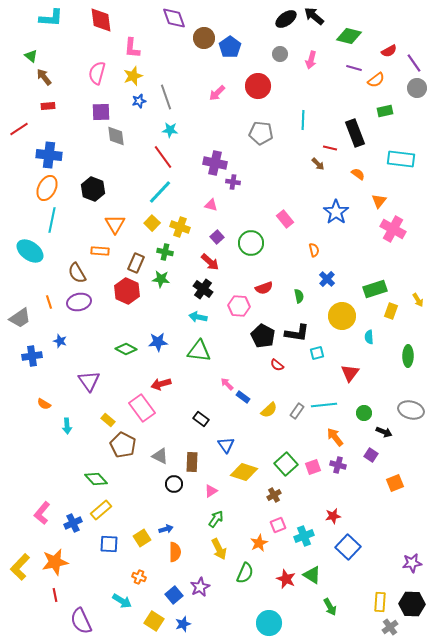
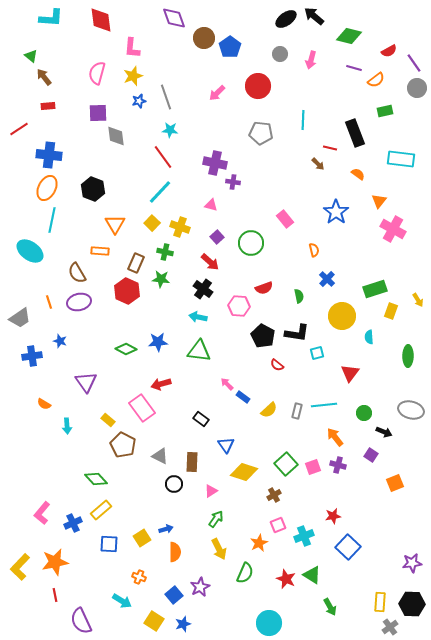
purple square at (101, 112): moved 3 px left, 1 px down
purple triangle at (89, 381): moved 3 px left, 1 px down
gray rectangle at (297, 411): rotated 21 degrees counterclockwise
